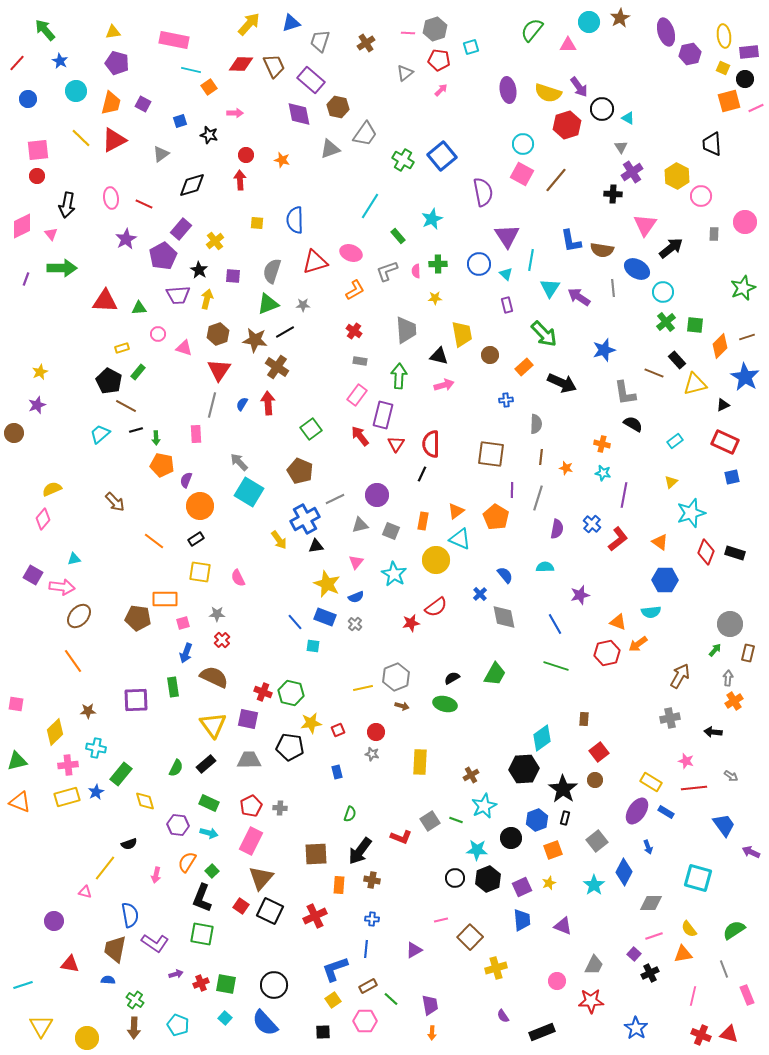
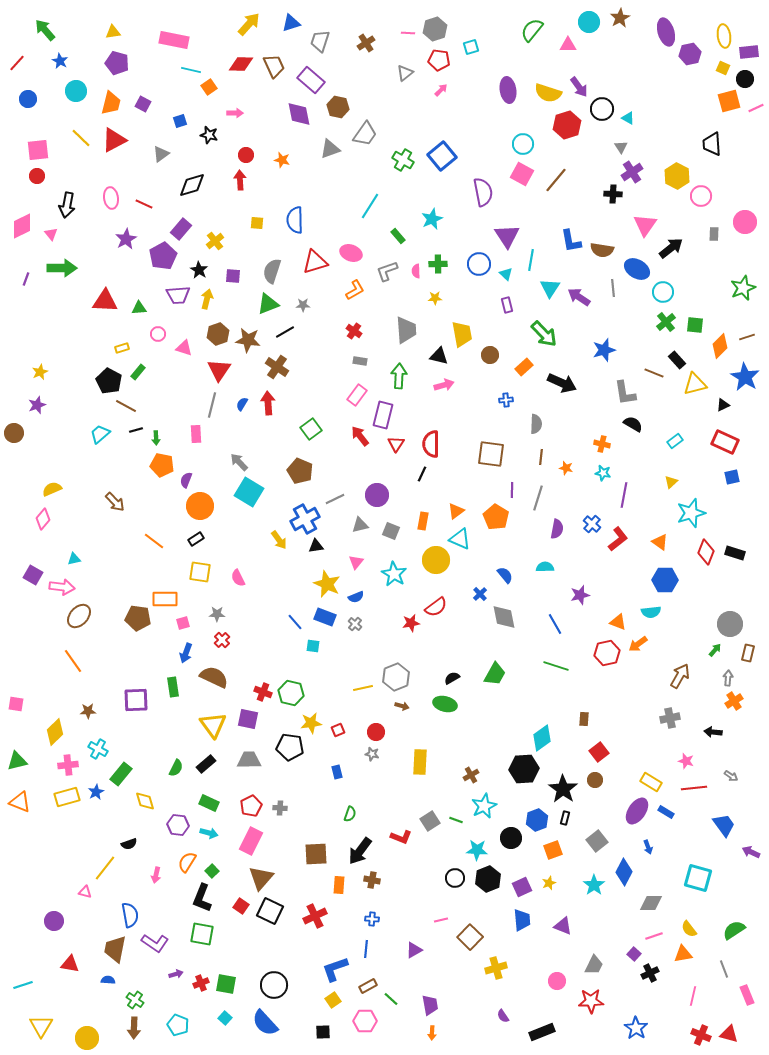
brown star at (255, 340): moved 7 px left
cyan cross at (96, 748): moved 2 px right, 1 px down; rotated 18 degrees clockwise
